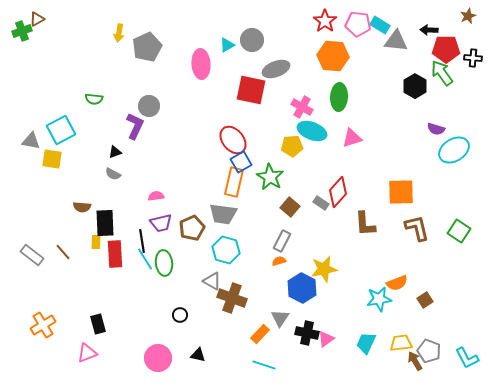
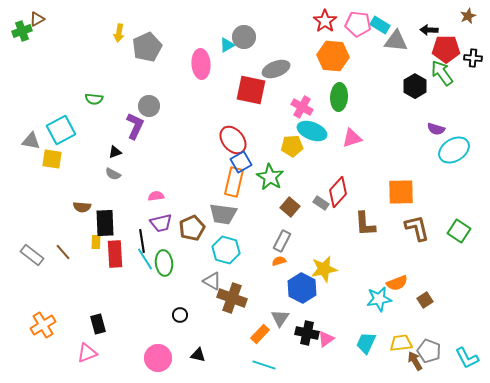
gray circle at (252, 40): moved 8 px left, 3 px up
